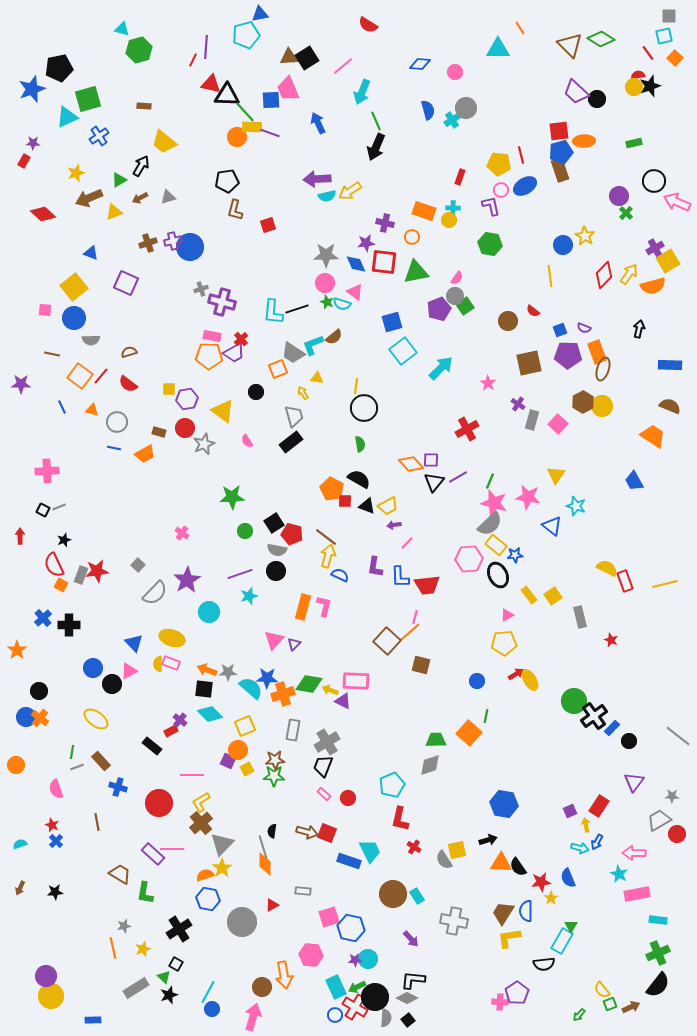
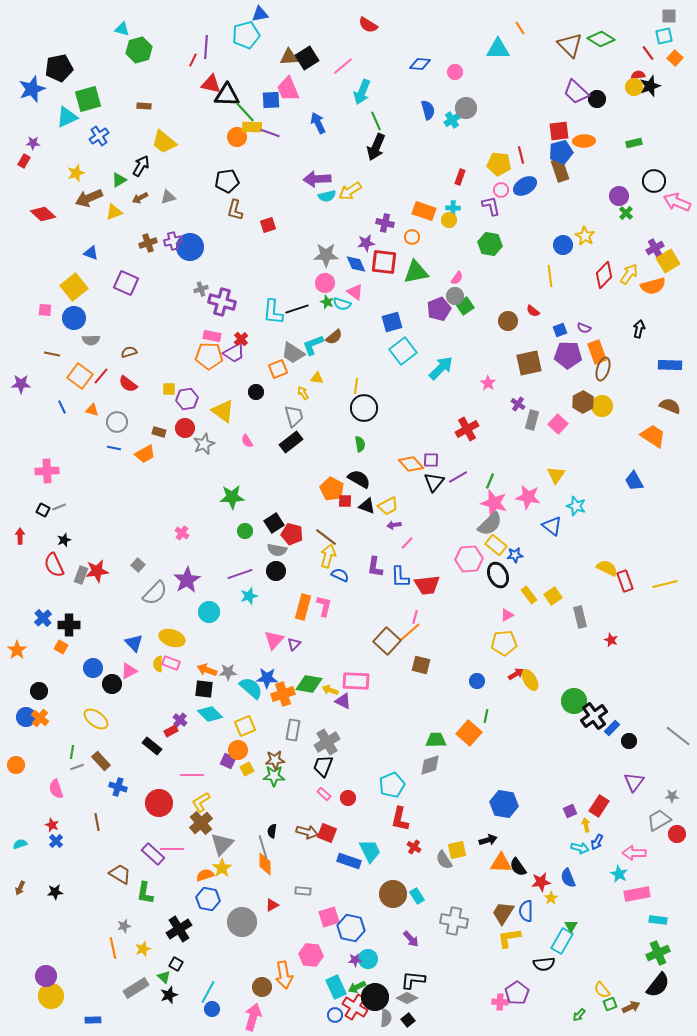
orange square at (61, 585): moved 62 px down
